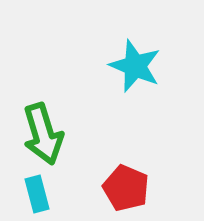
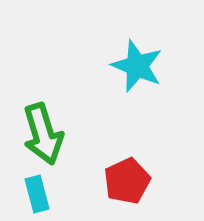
cyan star: moved 2 px right
red pentagon: moved 1 px right, 7 px up; rotated 24 degrees clockwise
